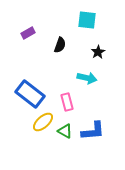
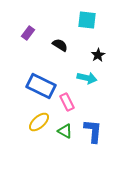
purple rectangle: rotated 24 degrees counterclockwise
black semicircle: rotated 77 degrees counterclockwise
black star: moved 3 px down
blue rectangle: moved 11 px right, 8 px up; rotated 12 degrees counterclockwise
pink rectangle: rotated 12 degrees counterclockwise
yellow ellipse: moved 4 px left
blue L-shape: rotated 80 degrees counterclockwise
